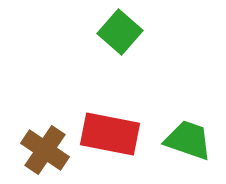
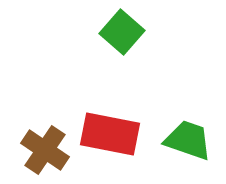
green square: moved 2 px right
